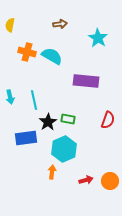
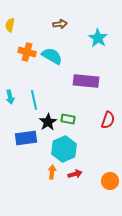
red arrow: moved 11 px left, 6 px up
